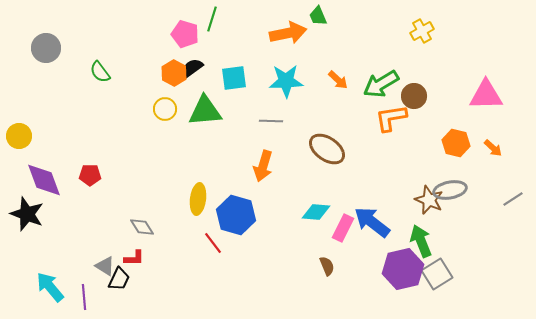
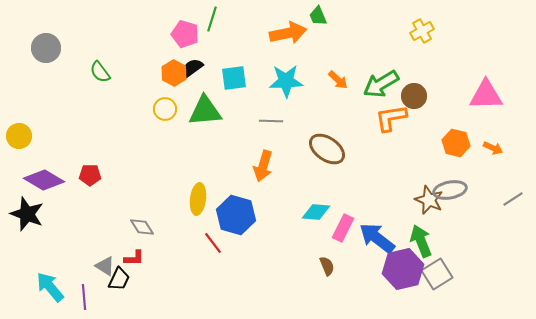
orange arrow at (493, 148): rotated 18 degrees counterclockwise
purple diamond at (44, 180): rotated 39 degrees counterclockwise
blue arrow at (372, 222): moved 5 px right, 16 px down
